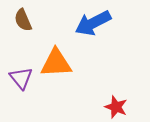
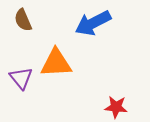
red star: rotated 15 degrees counterclockwise
